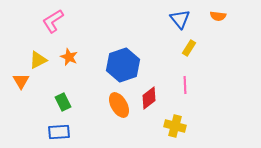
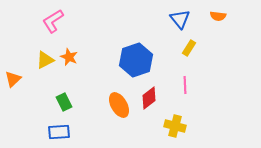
yellow triangle: moved 7 px right
blue hexagon: moved 13 px right, 5 px up
orange triangle: moved 8 px left, 2 px up; rotated 18 degrees clockwise
green rectangle: moved 1 px right
